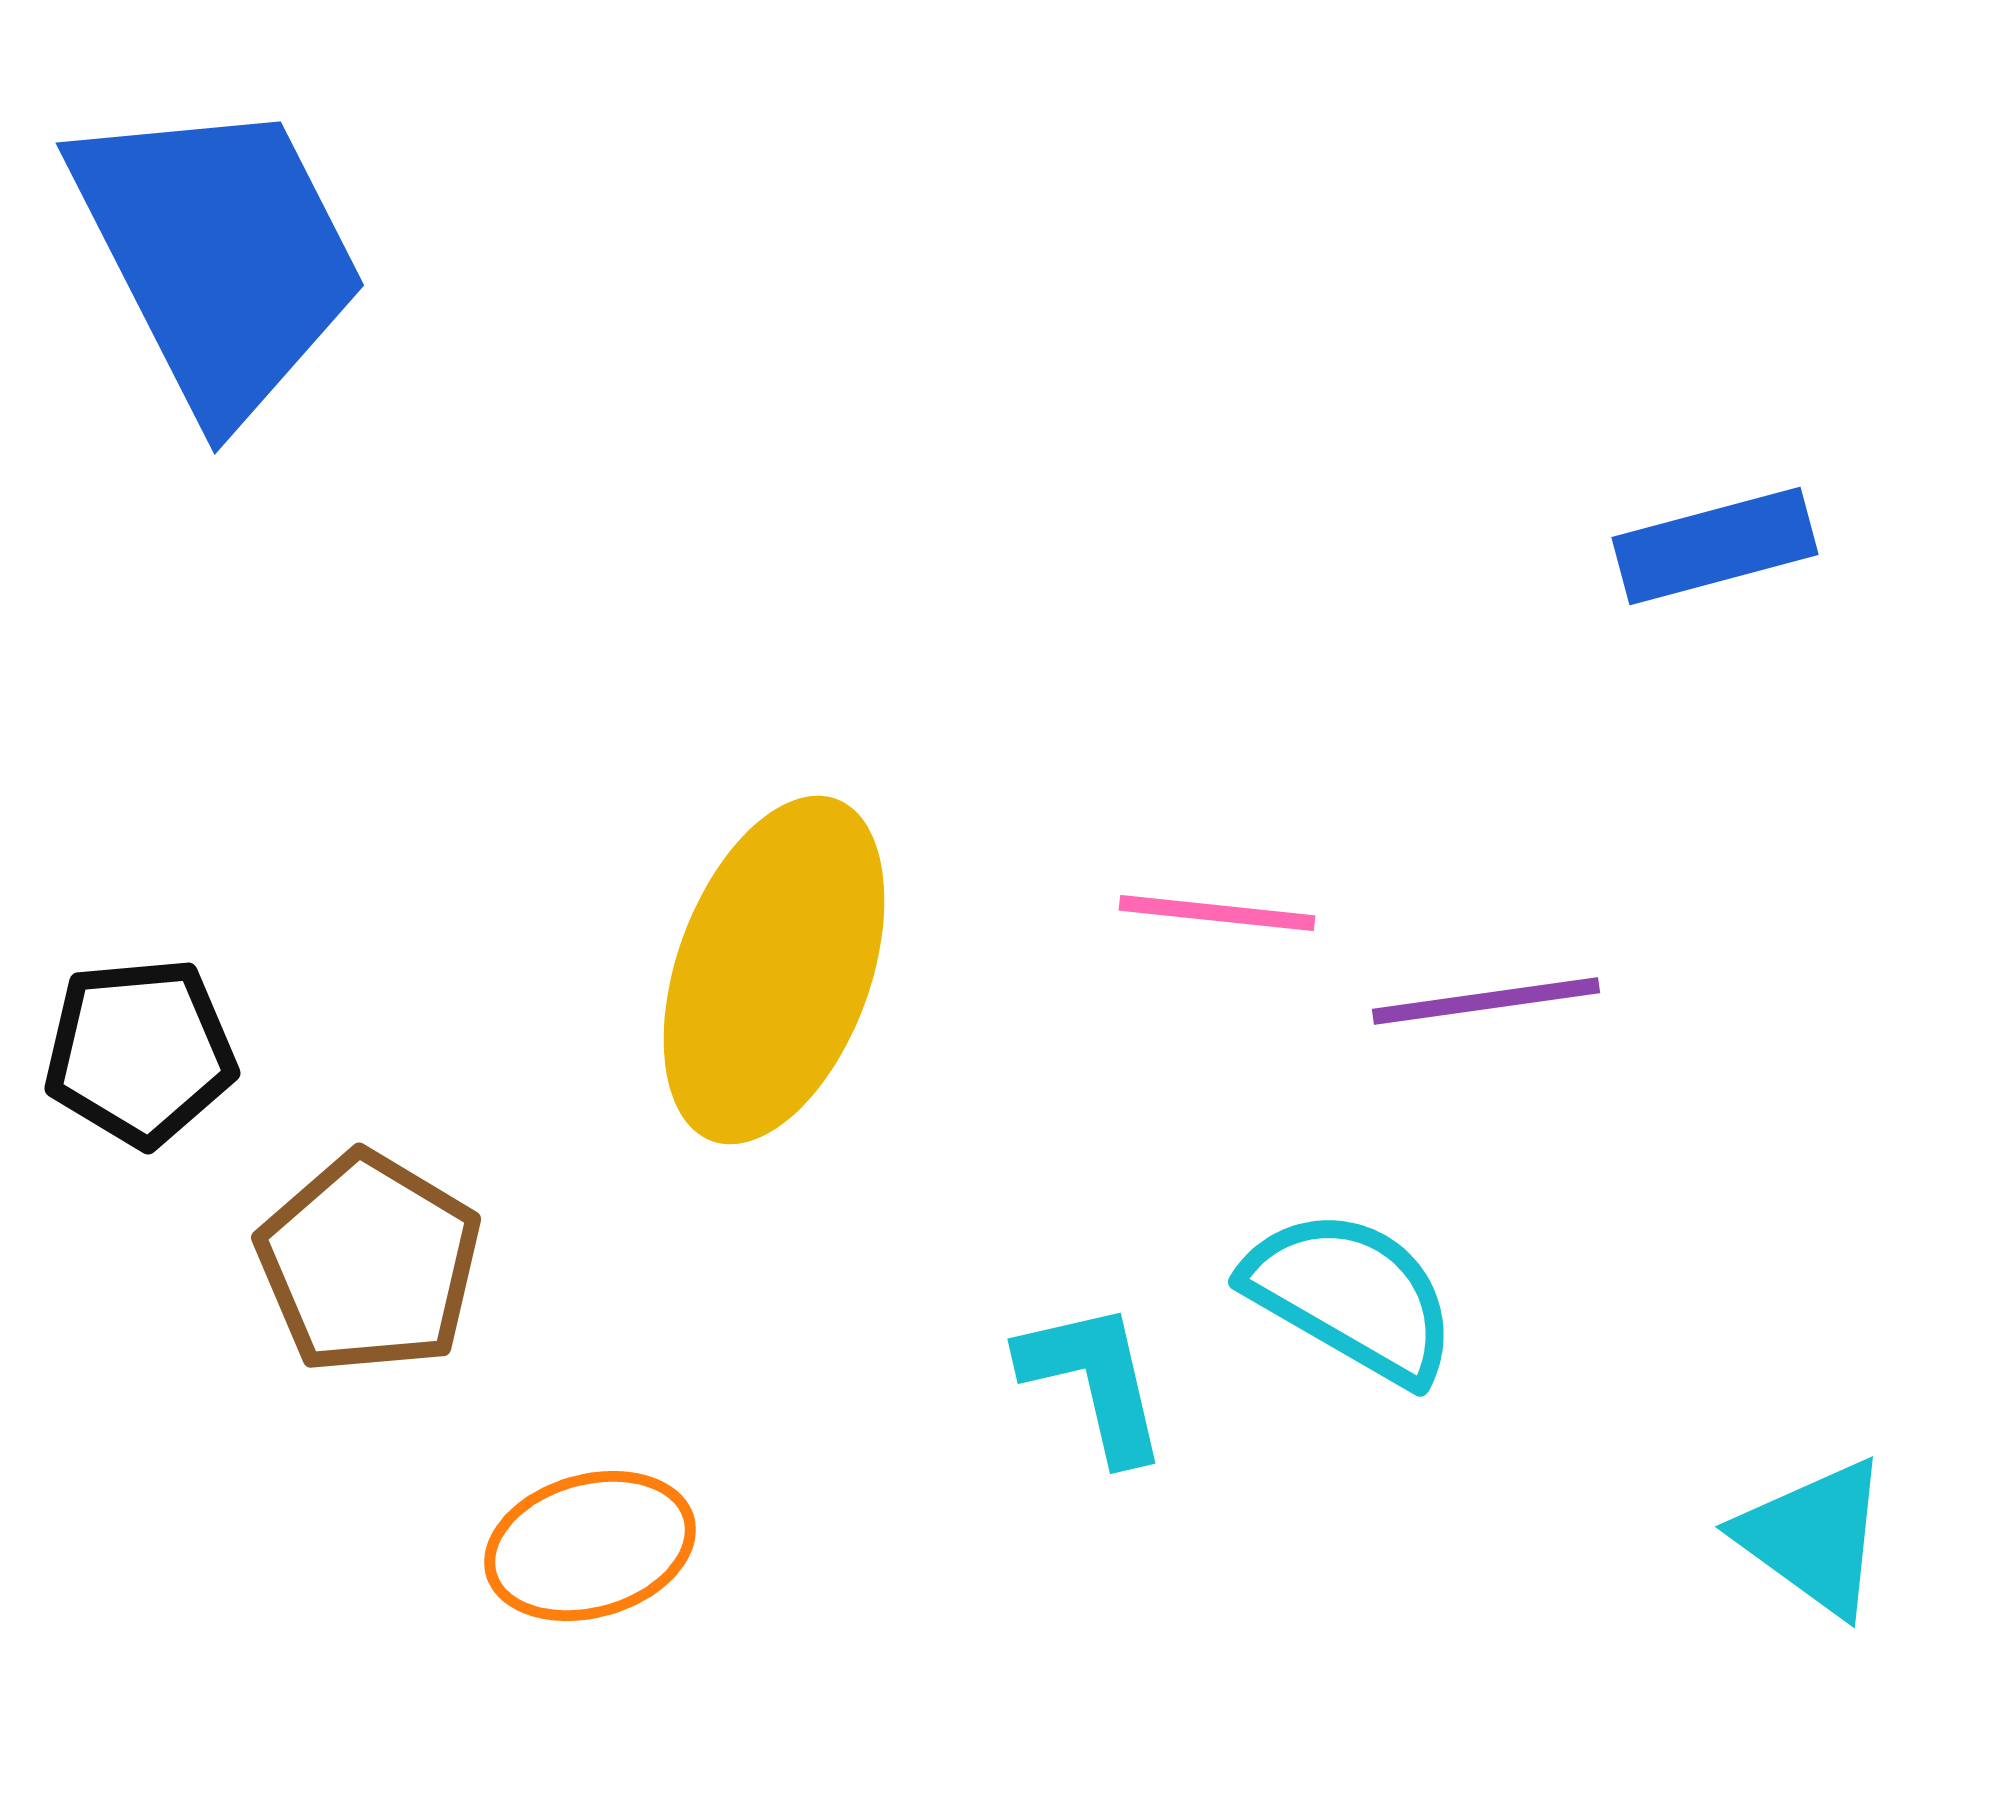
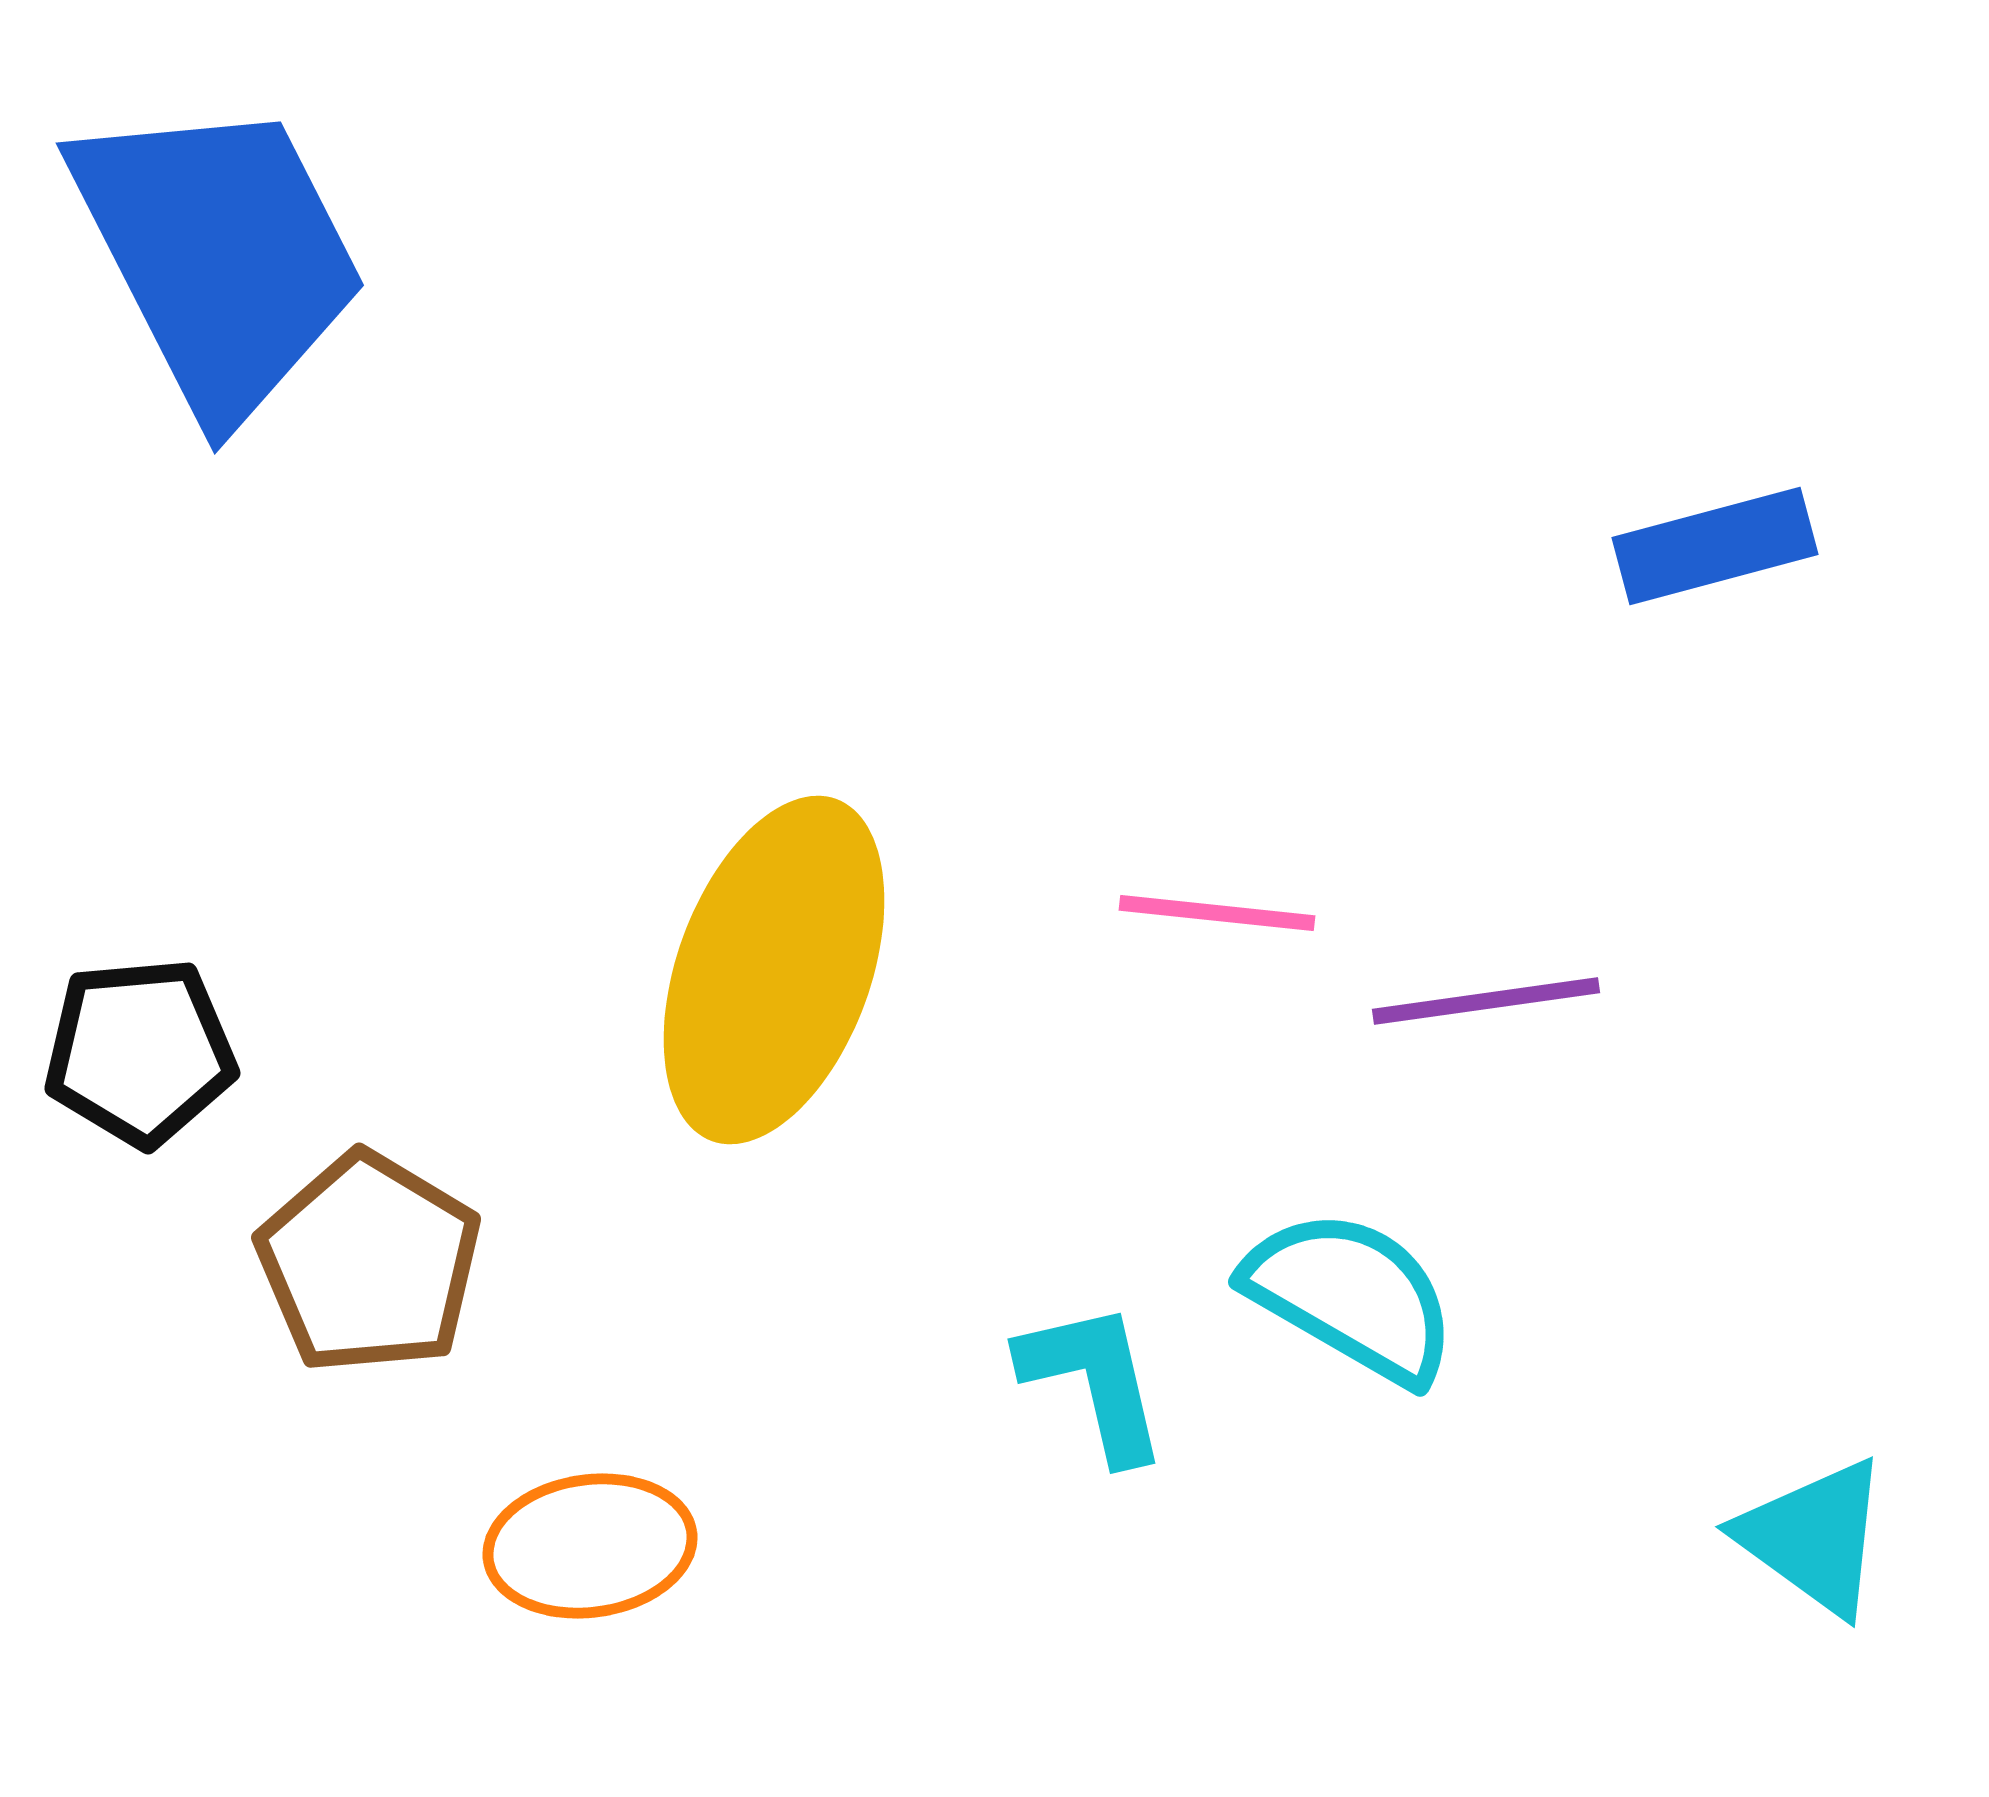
orange ellipse: rotated 8 degrees clockwise
